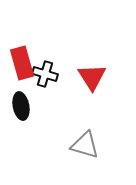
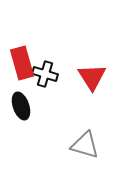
black ellipse: rotated 8 degrees counterclockwise
